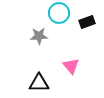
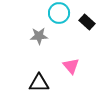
black rectangle: rotated 63 degrees clockwise
